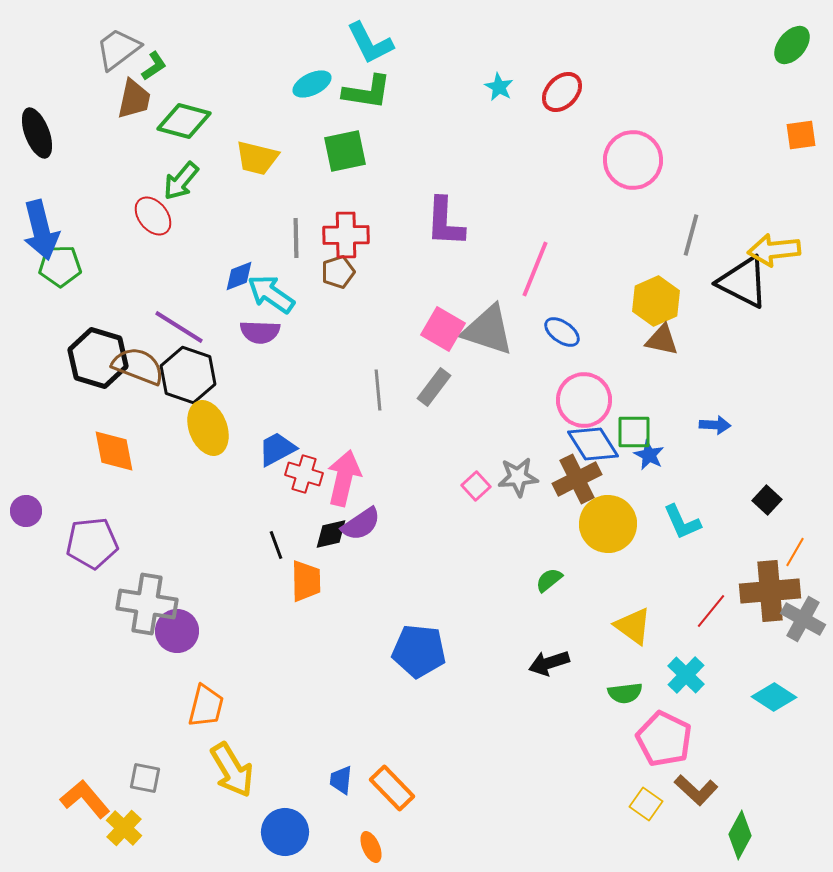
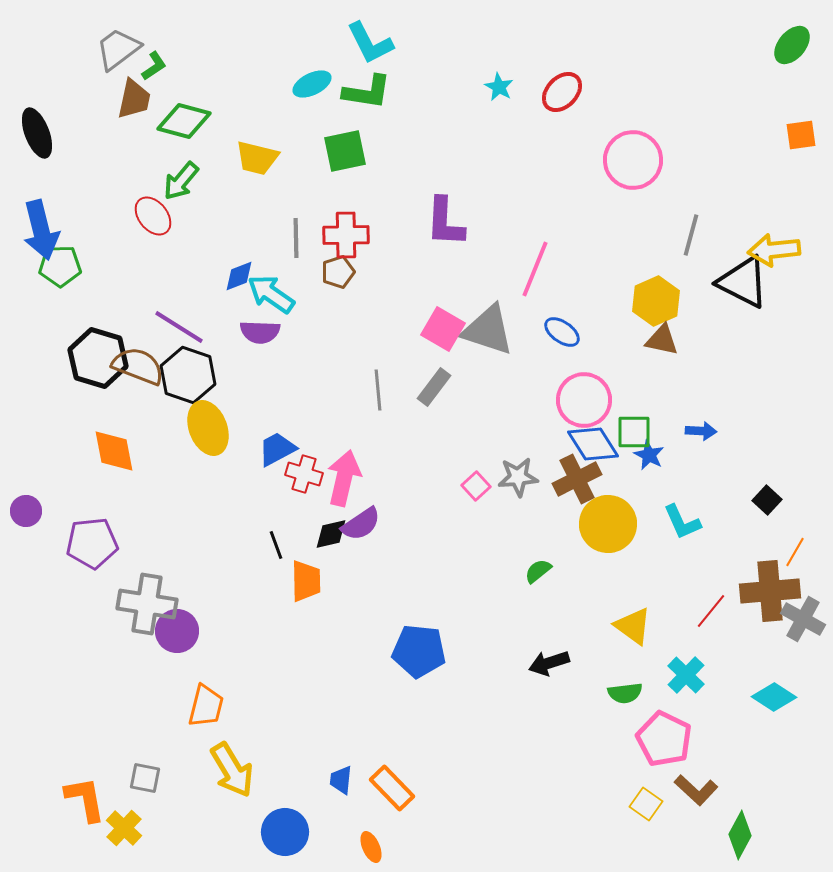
blue arrow at (715, 425): moved 14 px left, 6 px down
green semicircle at (549, 580): moved 11 px left, 9 px up
orange L-shape at (85, 799): rotated 30 degrees clockwise
